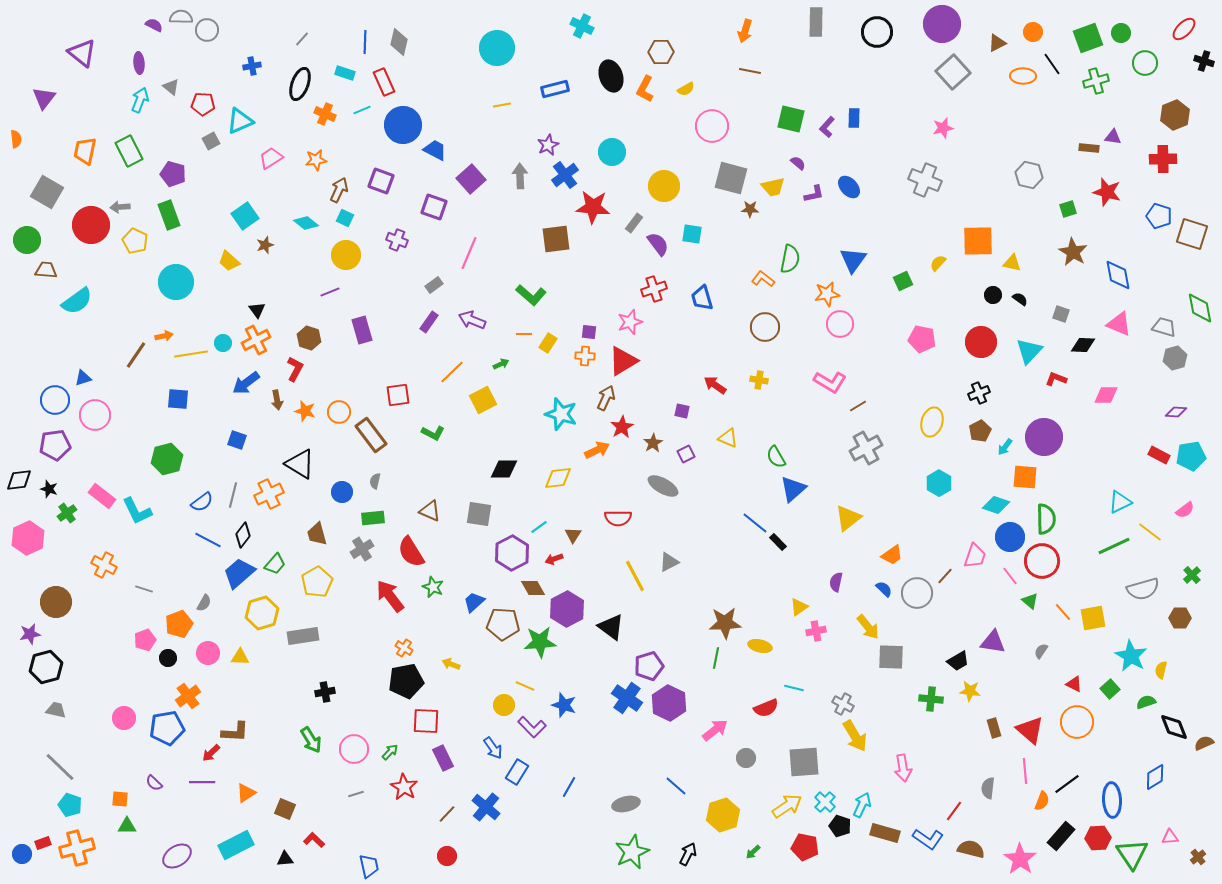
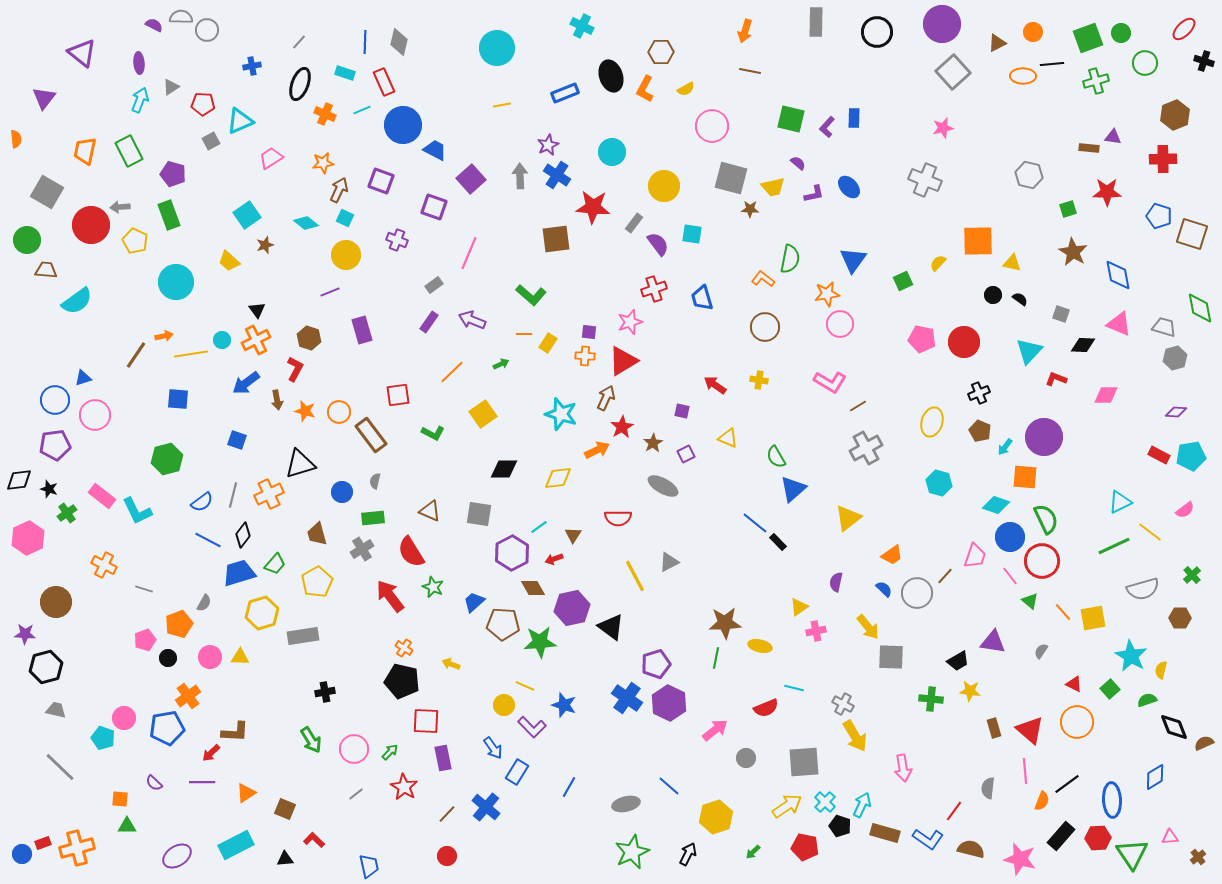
gray line at (302, 39): moved 3 px left, 3 px down
black line at (1052, 64): rotated 60 degrees counterclockwise
gray triangle at (171, 87): rotated 48 degrees clockwise
blue rectangle at (555, 89): moved 10 px right, 4 px down; rotated 8 degrees counterclockwise
orange star at (316, 160): moved 7 px right, 3 px down
blue cross at (565, 175): moved 8 px left; rotated 20 degrees counterclockwise
red star at (1107, 192): rotated 16 degrees counterclockwise
cyan square at (245, 216): moved 2 px right, 1 px up
red circle at (981, 342): moved 17 px left
cyan circle at (223, 343): moved 1 px left, 3 px up
yellow square at (483, 400): moved 14 px down; rotated 8 degrees counterclockwise
brown pentagon at (980, 431): rotated 20 degrees counterclockwise
black triangle at (300, 464): rotated 48 degrees counterclockwise
cyan hexagon at (939, 483): rotated 15 degrees counterclockwise
green semicircle at (1046, 519): rotated 24 degrees counterclockwise
blue trapezoid at (239, 573): rotated 24 degrees clockwise
purple hexagon at (567, 609): moved 5 px right, 1 px up; rotated 16 degrees clockwise
purple star at (30, 634): moved 5 px left; rotated 15 degrees clockwise
pink circle at (208, 653): moved 2 px right, 4 px down
purple pentagon at (649, 666): moved 7 px right, 2 px up
black pentagon at (406, 681): moved 4 px left; rotated 24 degrees clockwise
green semicircle at (1146, 702): moved 1 px right, 2 px up
purple rectangle at (443, 758): rotated 15 degrees clockwise
blue line at (676, 786): moved 7 px left
gray line at (356, 794): rotated 21 degrees counterclockwise
cyan pentagon at (70, 805): moved 33 px right, 67 px up
yellow hexagon at (723, 815): moved 7 px left, 2 px down
pink star at (1020, 859): rotated 20 degrees counterclockwise
